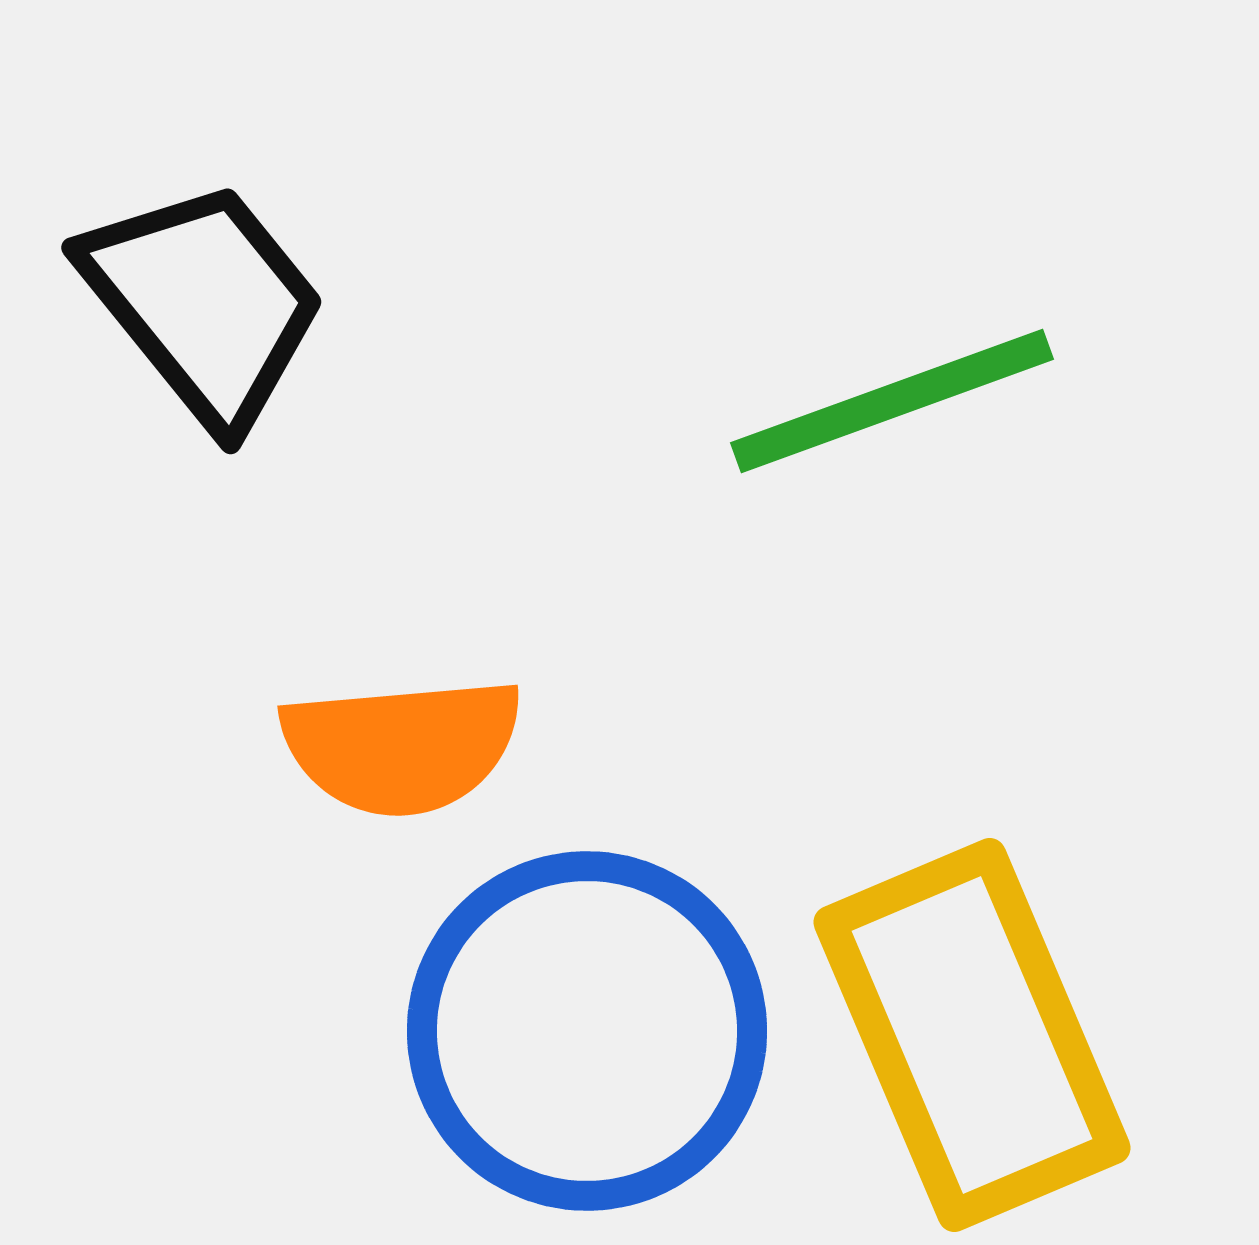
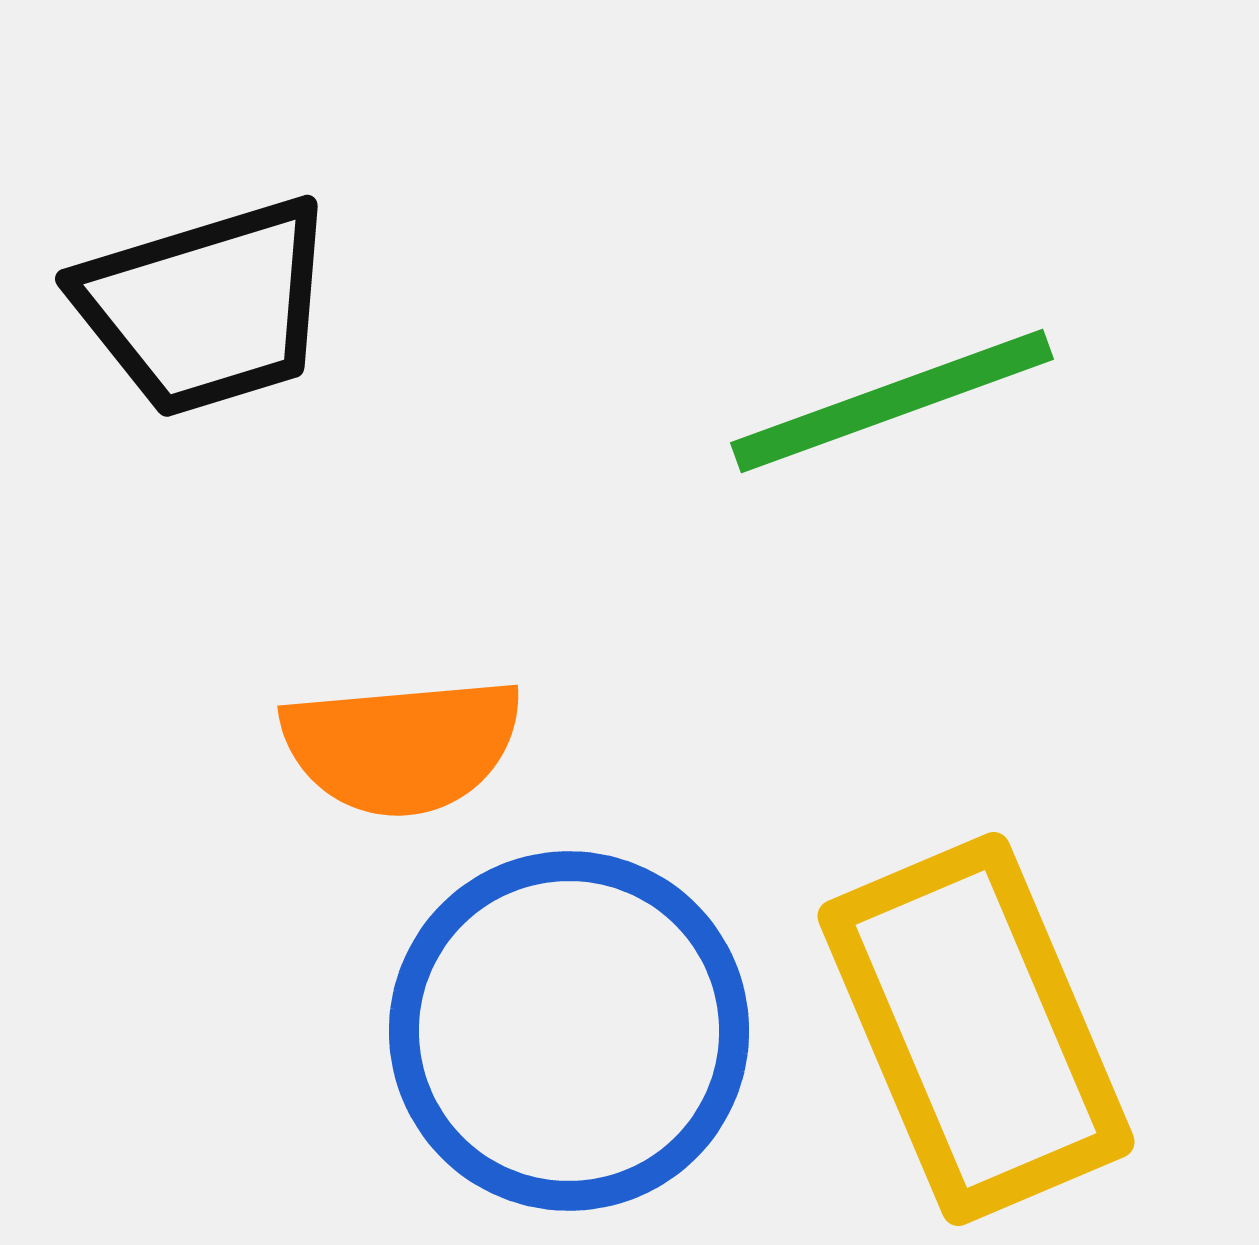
black trapezoid: moved 2 px right, 4 px down; rotated 112 degrees clockwise
blue circle: moved 18 px left
yellow rectangle: moved 4 px right, 6 px up
